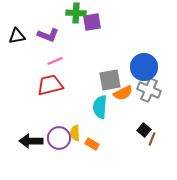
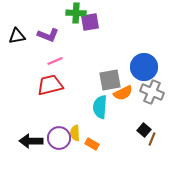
purple square: moved 2 px left
gray cross: moved 3 px right, 2 px down
